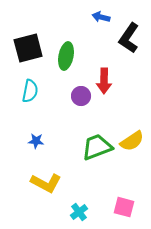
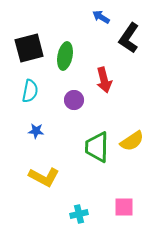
blue arrow: rotated 18 degrees clockwise
black square: moved 1 px right
green ellipse: moved 1 px left
red arrow: moved 1 px up; rotated 15 degrees counterclockwise
purple circle: moved 7 px left, 4 px down
blue star: moved 10 px up
green trapezoid: rotated 68 degrees counterclockwise
yellow L-shape: moved 2 px left, 6 px up
pink square: rotated 15 degrees counterclockwise
cyan cross: moved 2 px down; rotated 24 degrees clockwise
